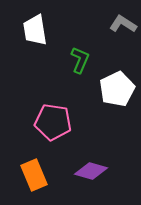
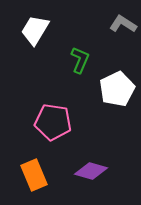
white trapezoid: rotated 40 degrees clockwise
